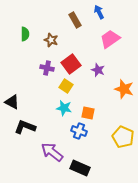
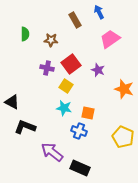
brown star: rotated 16 degrees counterclockwise
